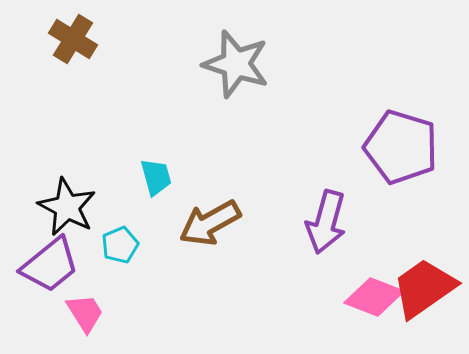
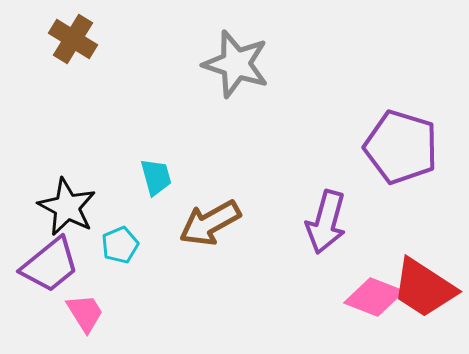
red trapezoid: rotated 112 degrees counterclockwise
